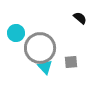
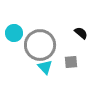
black semicircle: moved 1 px right, 15 px down
cyan circle: moved 2 px left
gray circle: moved 3 px up
